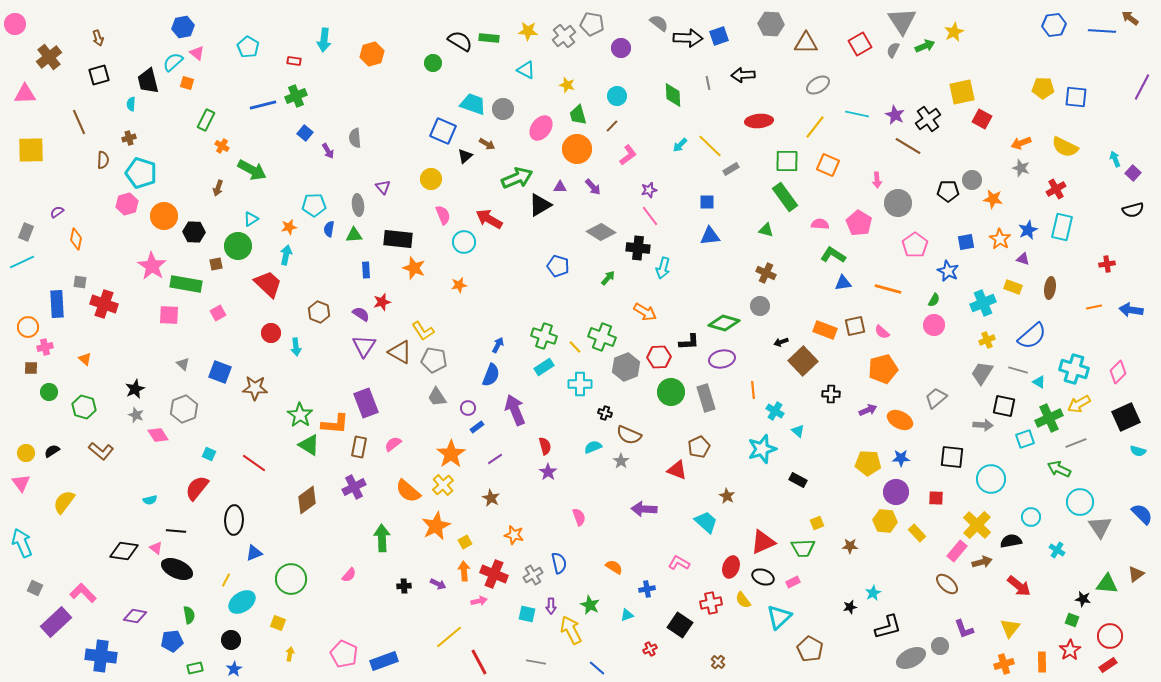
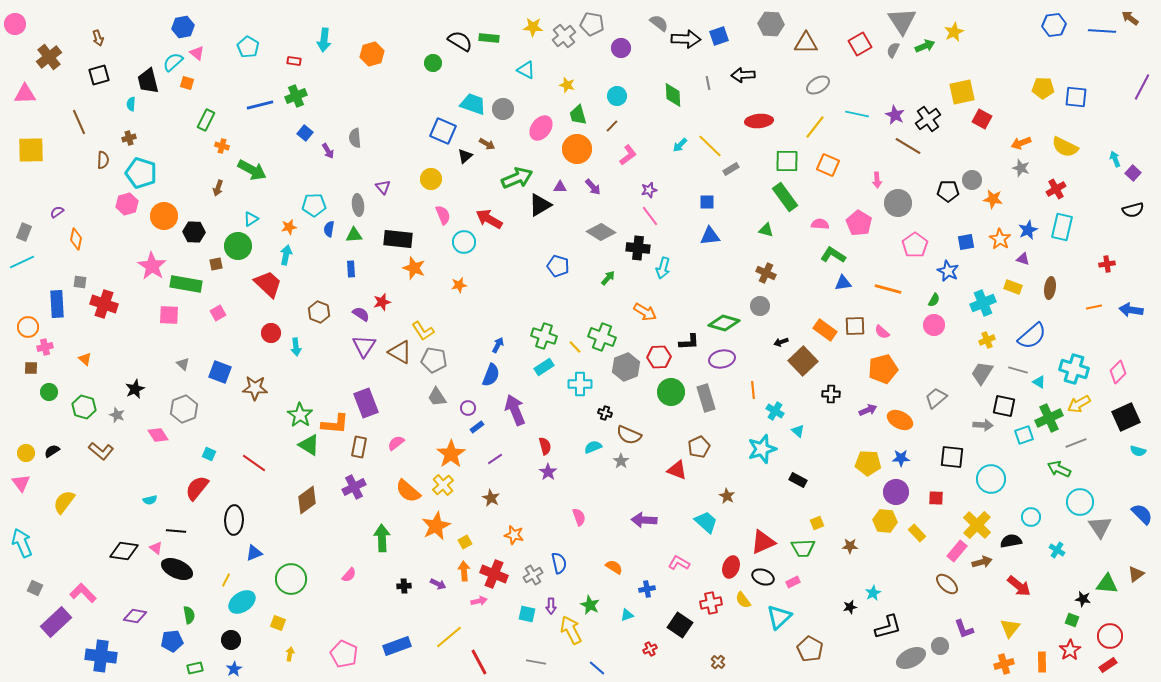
yellow star at (528, 31): moved 5 px right, 4 px up
black arrow at (688, 38): moved 2 px left, 1 px down
blue line at (263, 105): moved 3 px left
orange cross at (222, 146): rotated 16 degrees counterclockwise
gray rectangle at (26, 232): moved 2 px left
blue rectangle at (366, 270): moved 15 px left, 1 px up
brown square at (855, 326): rotated 10 degrees clockwise
orange rectangle at (825, 330): rotated 15 degrees clockwise
gray star at (136, 415): moved 19 px left
cyan square at (1025, 439): moved 1 px left, 4 px up
pink semicircle at (393, 444): moved 3 px right, 1 px up
purple arrow at (644, 509): moved 11 px down
blue rectangle at (384, 661): moved 13 px right, 15 px up
